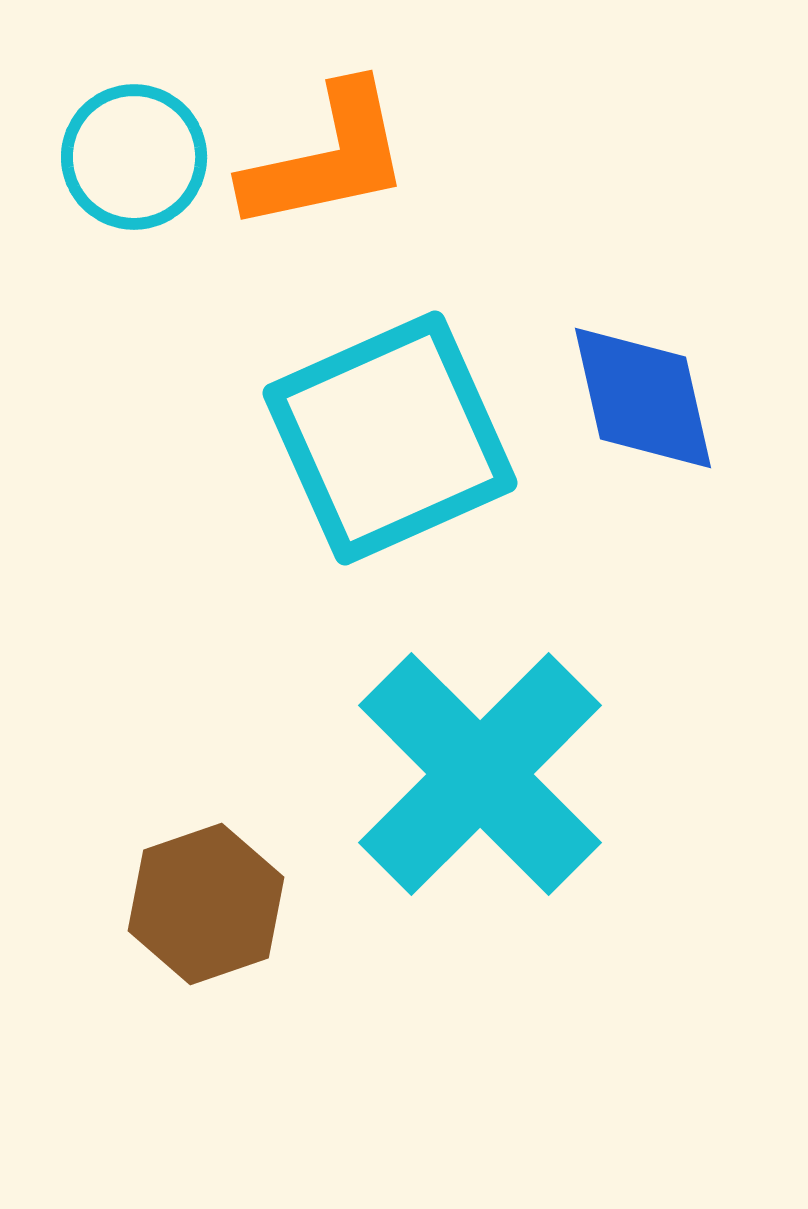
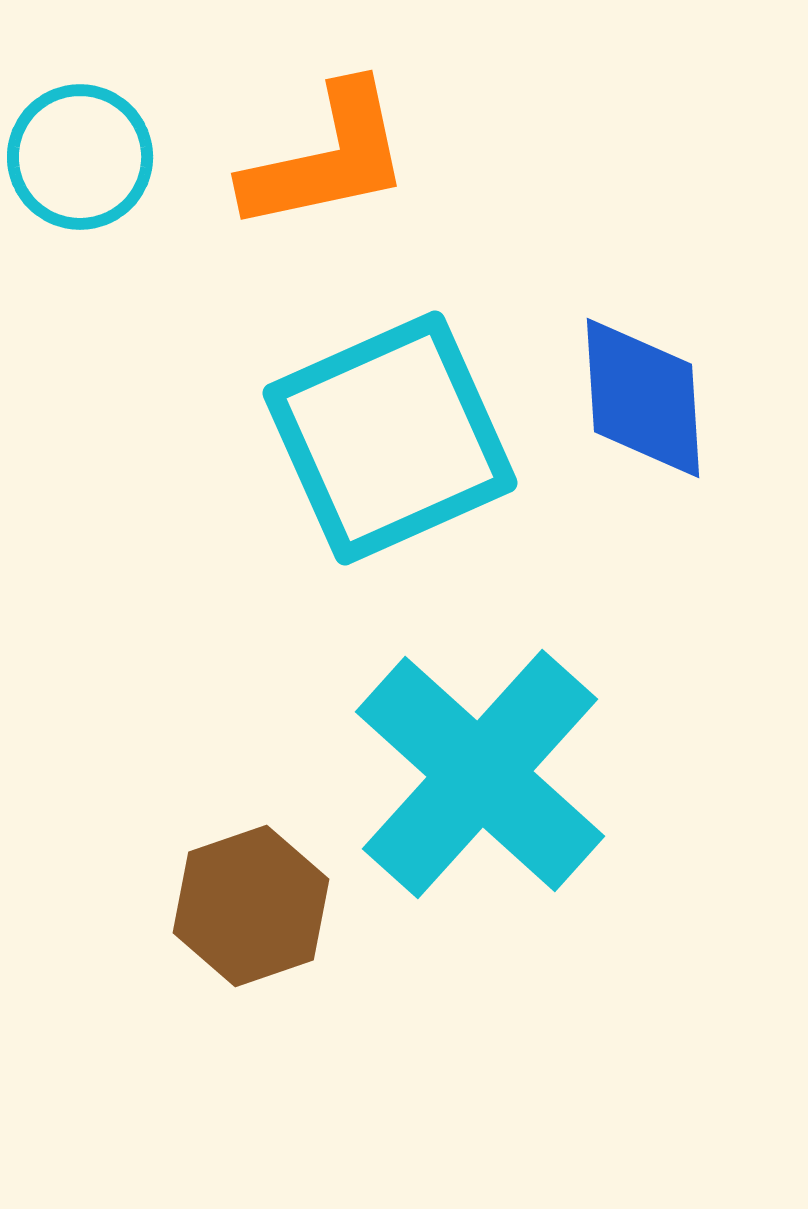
cyan circle: moved 54 px left
blue diamond: rotated 9 degrees clockwise
cyan cross: rotated 3 degrees counterclockwise
brown hexagon: moved 45 px right, 2 px down
